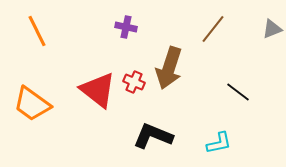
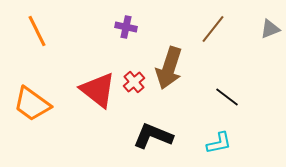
gray triangle: moved 2 px left
red cross: rotated 25 degrees clockwise
black line: moved 11 px left, 5 px down
